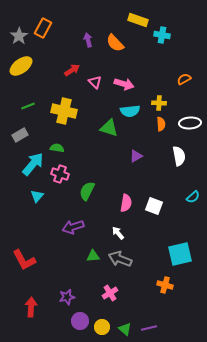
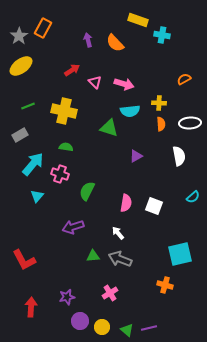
green semicircle at (57, 148): moved 9 px right, 1 px up
green triangle at (125, 329): moved 2 px right, 1 px down
